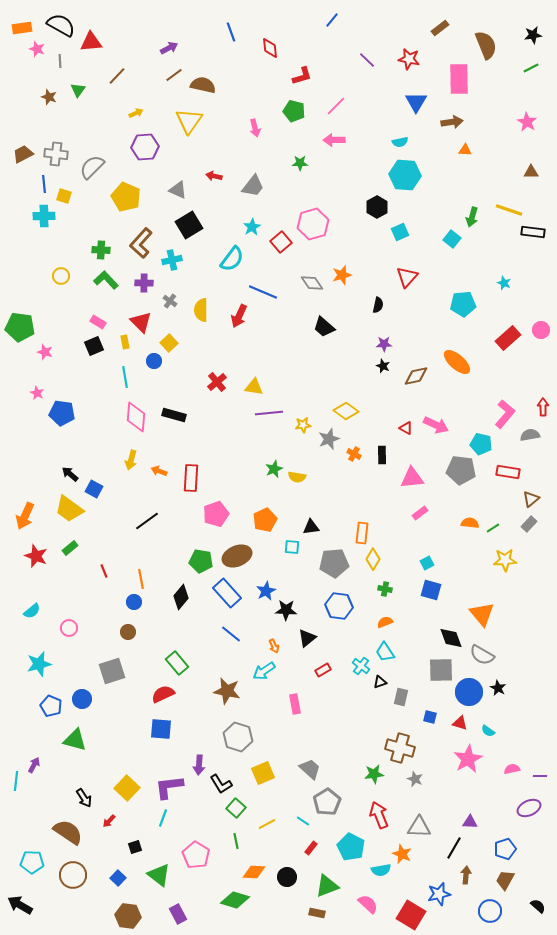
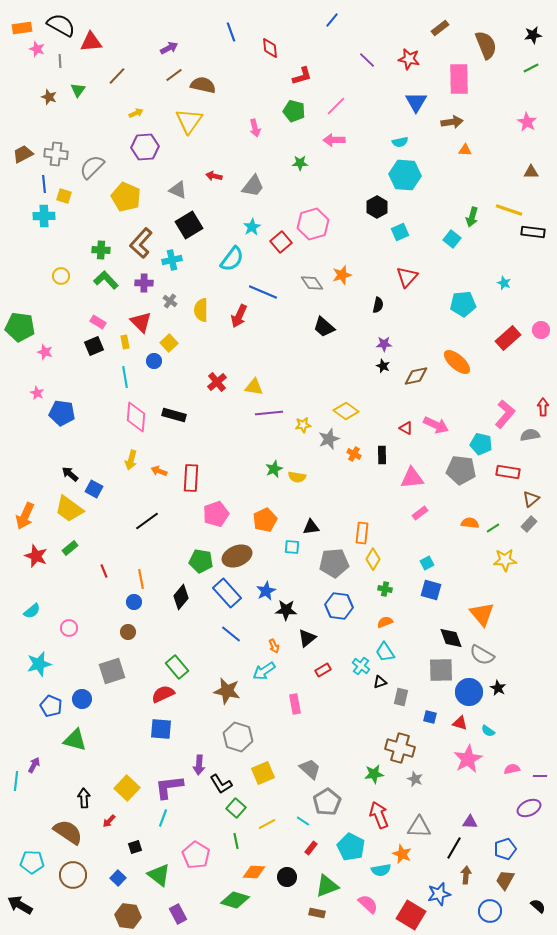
green rectangle at (177, 663): moved 4 px down
black arrow at (84, 798): rotated 150 degrees counterclockwise
